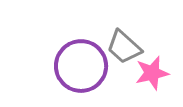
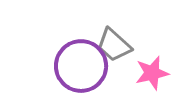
gray trapezoid: moved 10 px left, 2 px up
